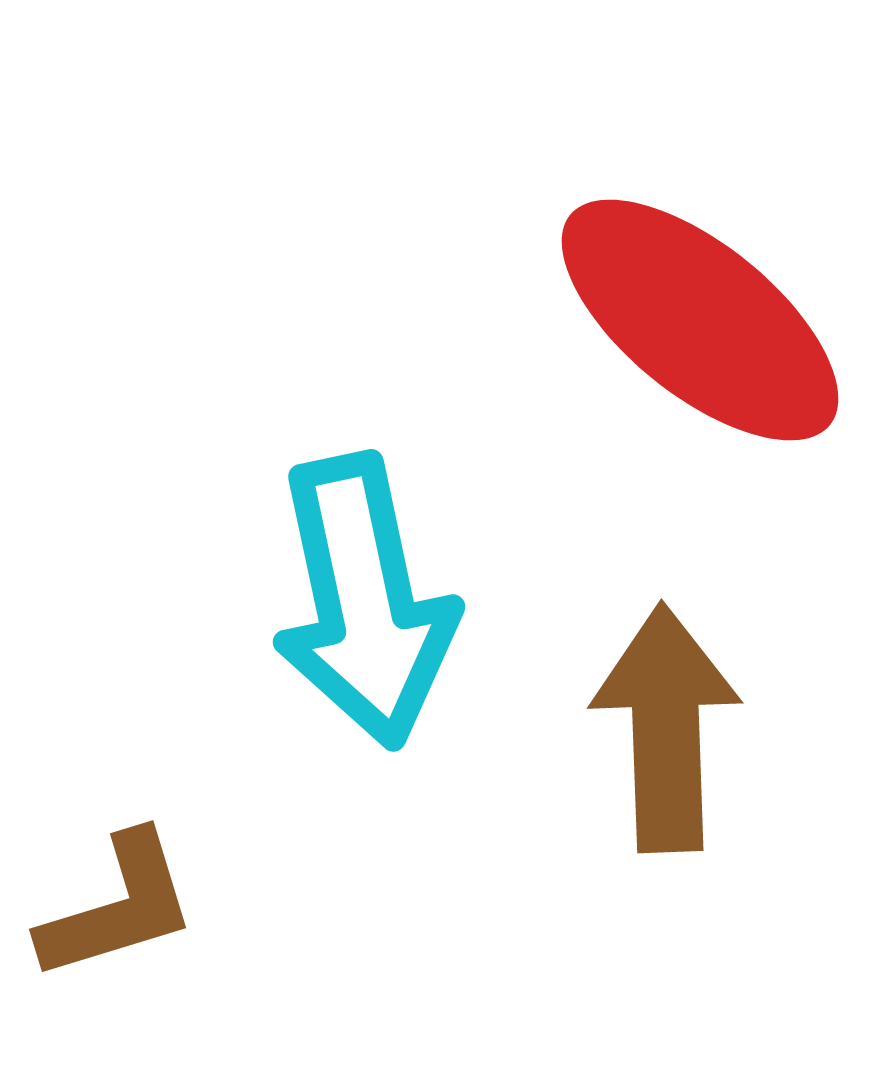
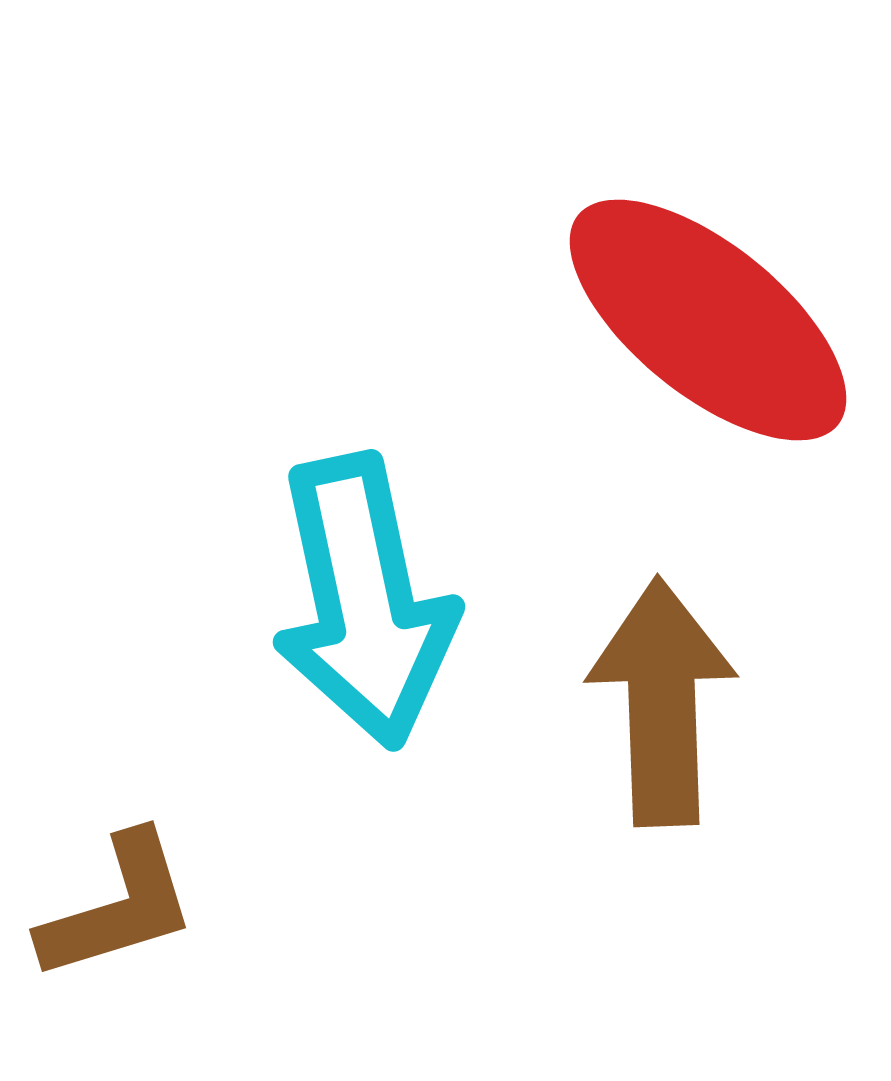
red ellipse: moved 8 px right
brown arrow: moved 4 px left, 26 px up
